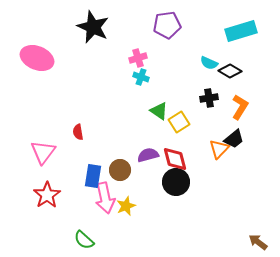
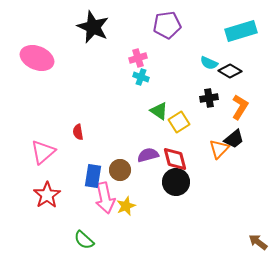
pink triangle: rotated 12 degrees clockwise
